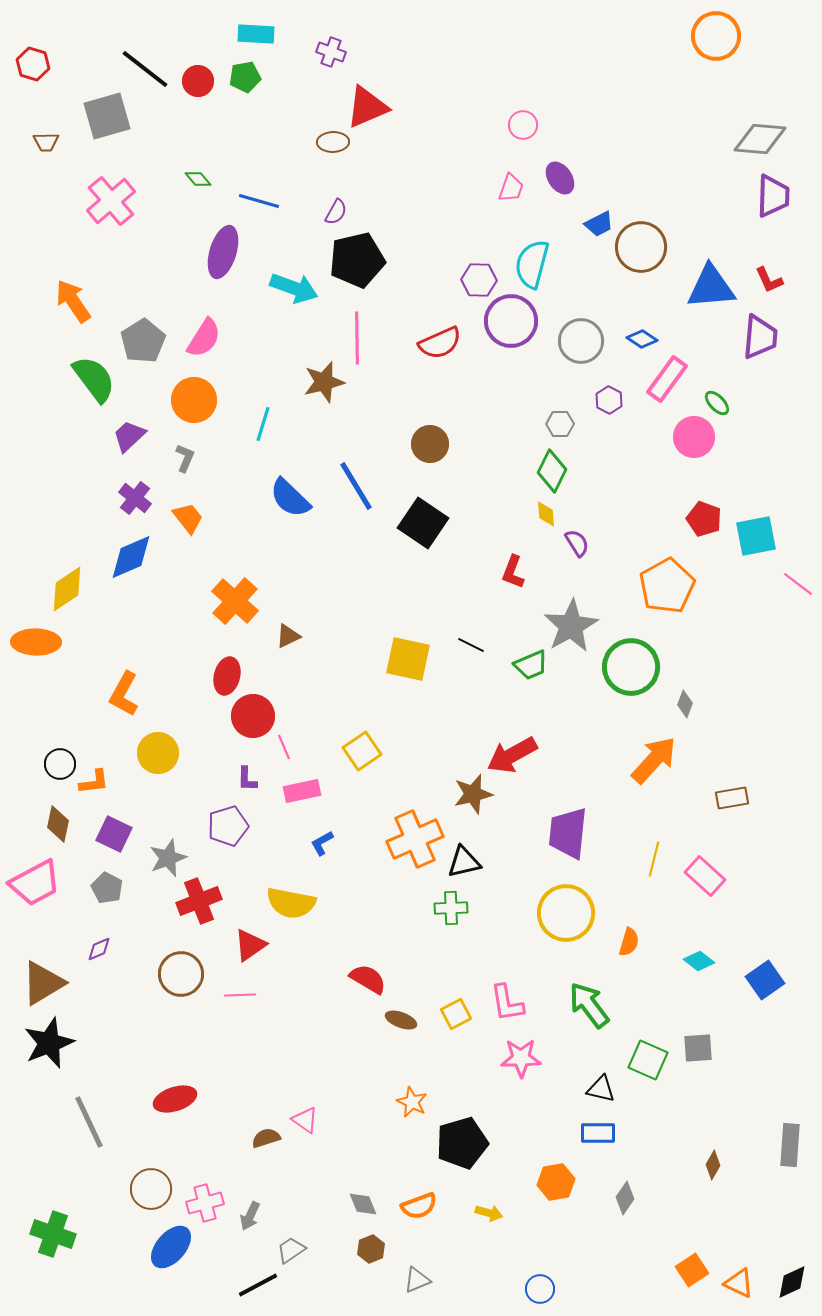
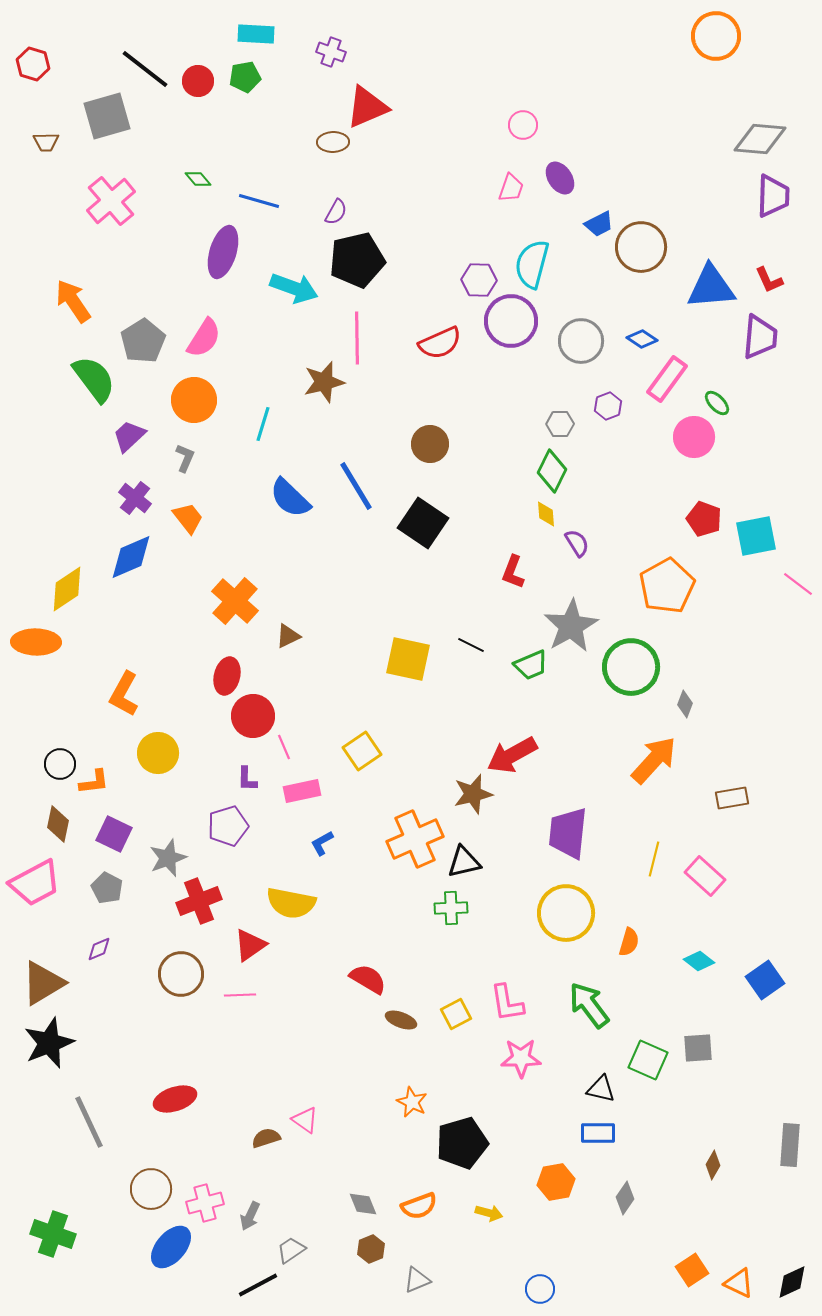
purple hexagon at (609, 400): moved 1 px left, 6 px down; rotated 12 degrees clockwise
